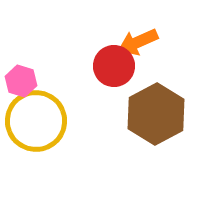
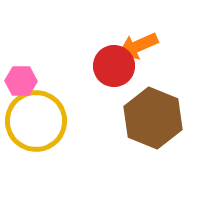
orange arrow: moved 4 px down
pink hexagon: rotated 16 degrees counterclockwise
brown hexagon: moved 3 px left, 4 px down; rotated 10 degrees counterclockwise
